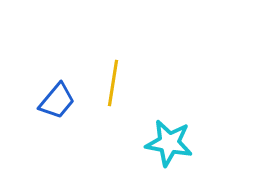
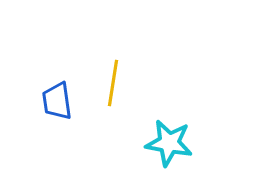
blue trapezoid: rotated 132 degrees clockwise
